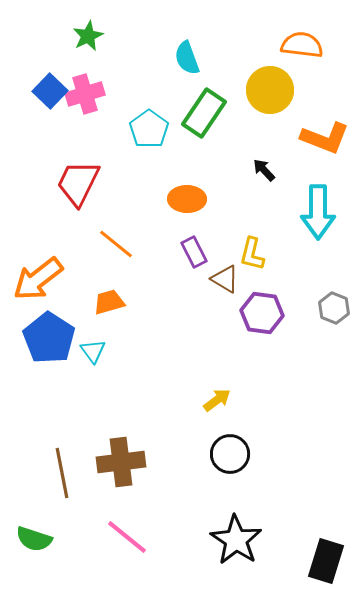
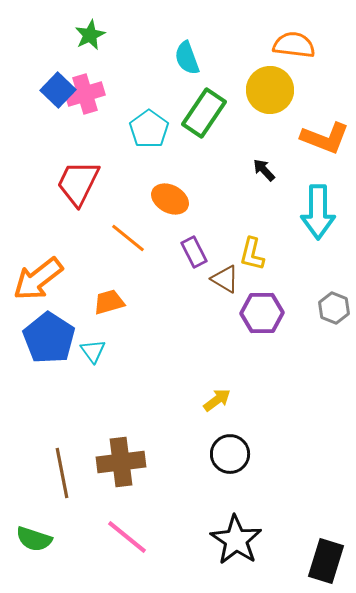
green star: moved 2 px right, 1 px up
orange semicircle: moved 8 px left
blue square: moved 8 px right, 1 px up
orange ellipse: moved 17 px left; rotated 27 degrees clockwise
orange line: moved 12 px right, 6 px up
purple hexagon: rotated 9 degrees counterclockwise
